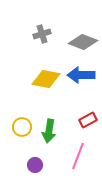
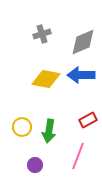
gray diamond: rotated 44 degrees counterclockwise
